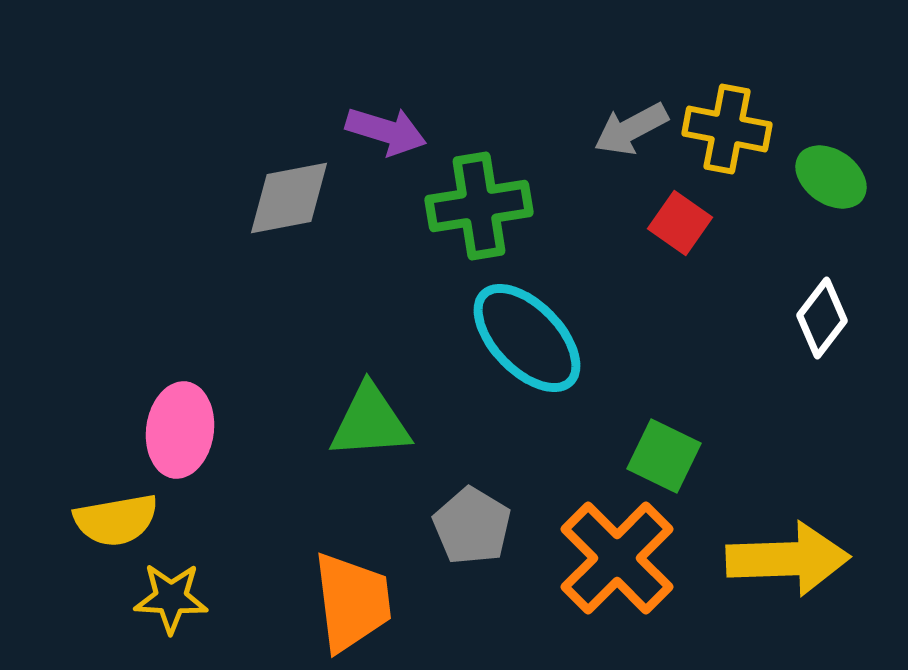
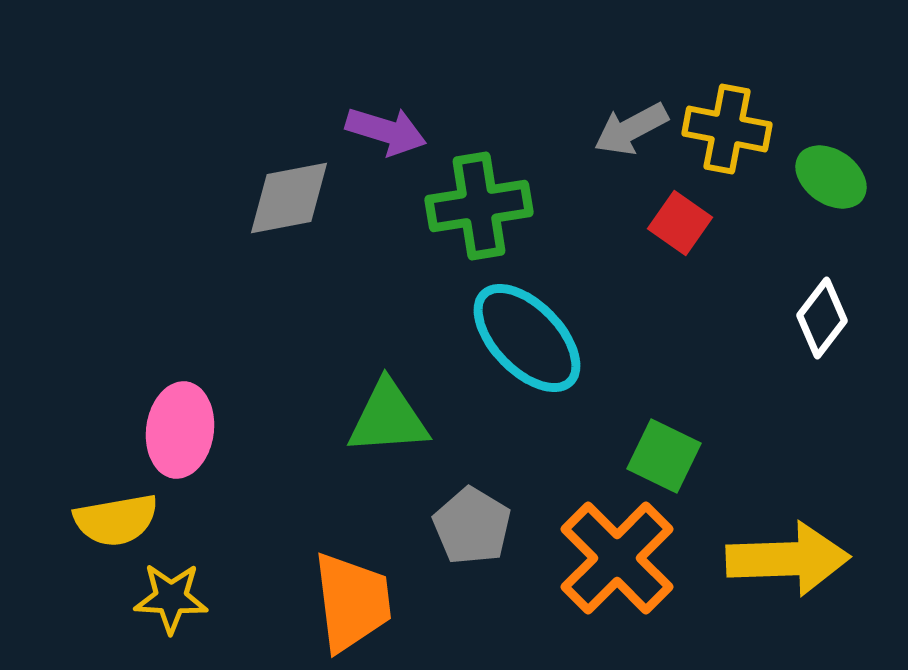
green triangle: moved 18 px right, 4 px up
